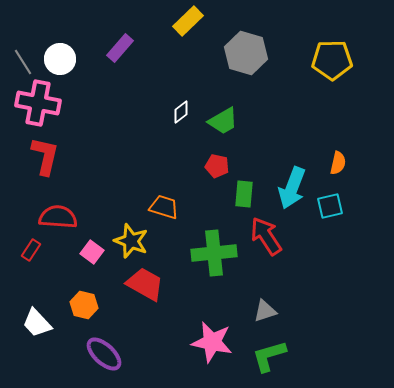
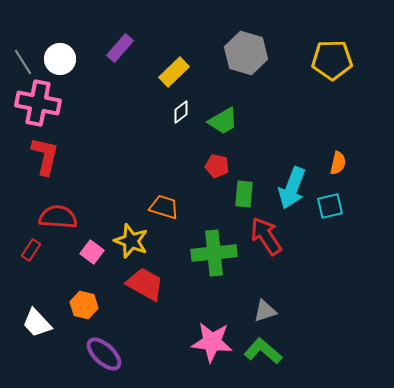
yellow rectangle: moved 14 px left, 51 px down
pink star: rotated 6 degrees counterclockwise
green L-shape: moved 6 px left, 5 px up; rotated 57 degrees clockwise
